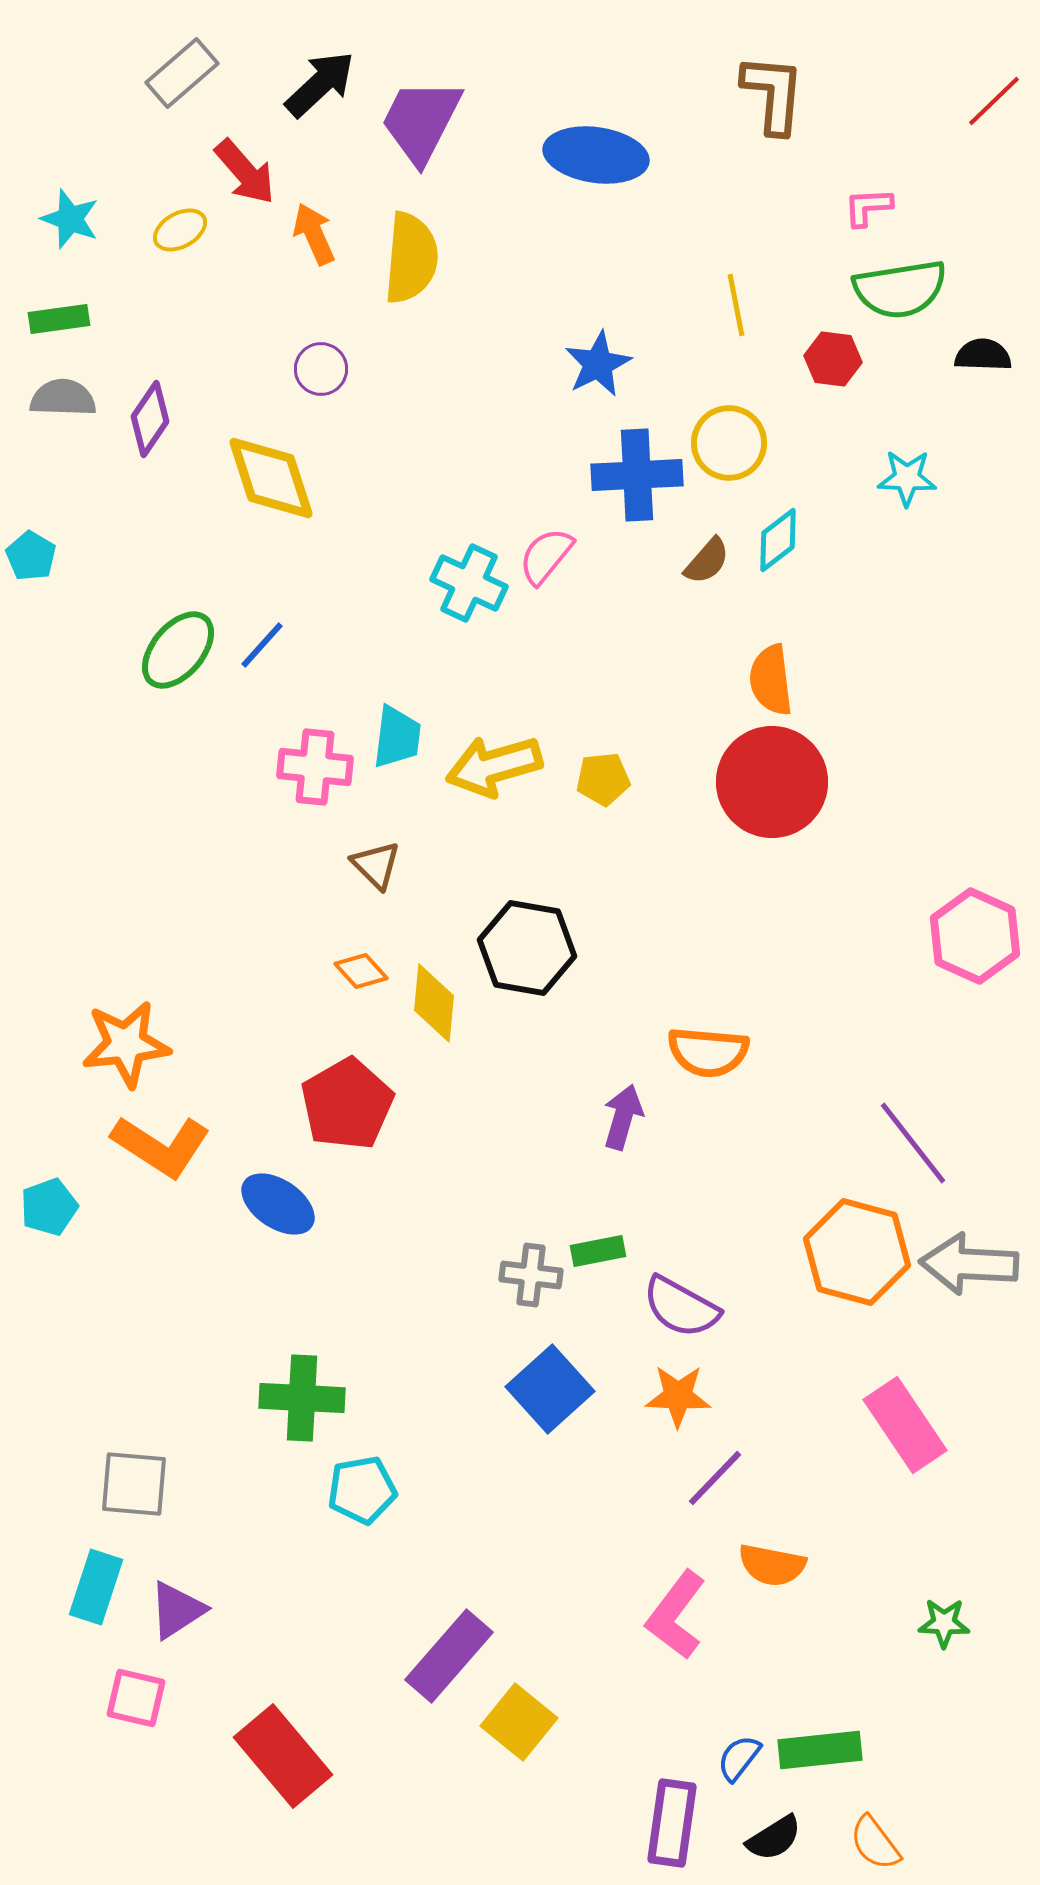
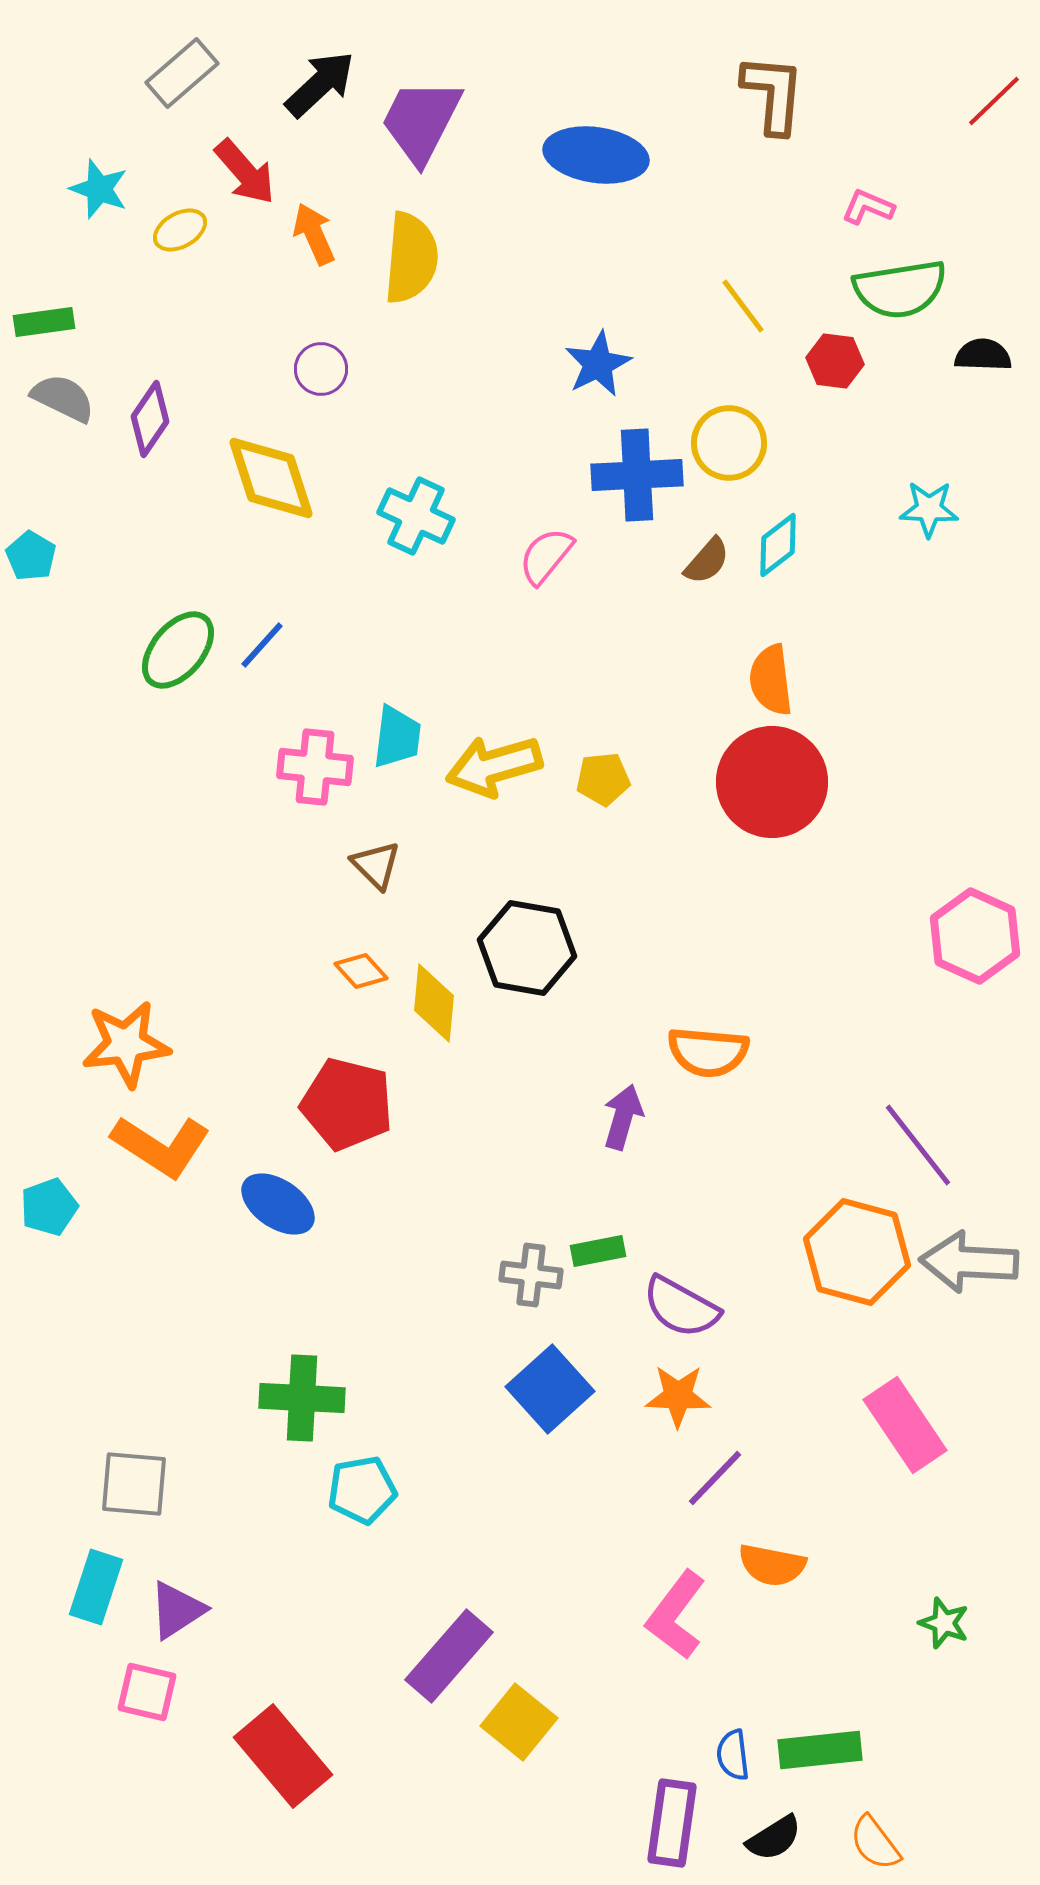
pink L-shape at (868, 207): rotated 26 degrees clockwise
cyan star at (70, 219): moved 29 px right, 30 px up
yellow line at (736, 305): moved 7 px right, 1 px down; rotated 26 degrees counterclockwise
green rectangle at (59, 319): moved 15 px left, 3 px down
red hexagon at (833, 359): moved 2 px right, 2 px down
gray semicircle at (63, 398): rotated 24 degrees clockwise
cyan star at (907, 478): moved 22 px right, 31 px down
cyan diamond at (778, 540): moved 5 px down
cyan cross at (469, 583): moved 53 px left, 67 px up
red pentagon at (347, 1104): rotated 28 degrees counterclockwise
purple line at (913, 1143): moved 5 px right, 2 px down
gray arrow at (969, 1264): moved 2 px up
green star at (944, 1623): rotated 18 degrees clockwise
pink square at (136, 1698): moved 11 px right, 6 px up
blue semicircle at (739, 1758): moved 6 px left, 3 px up; rotated 45 degrees counterclockwise
